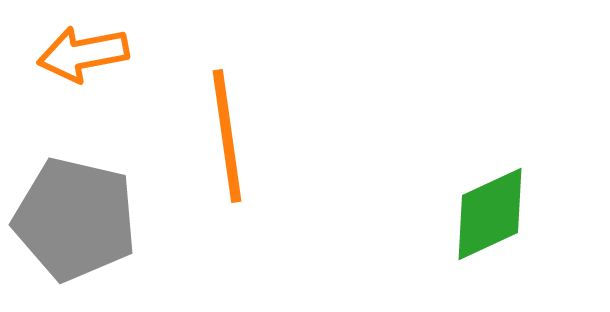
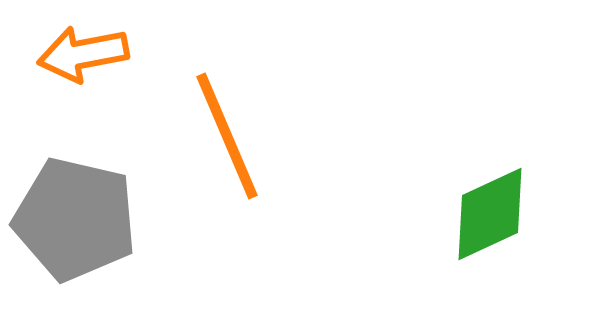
orange line: rotated 15 degrees counterclockwise
